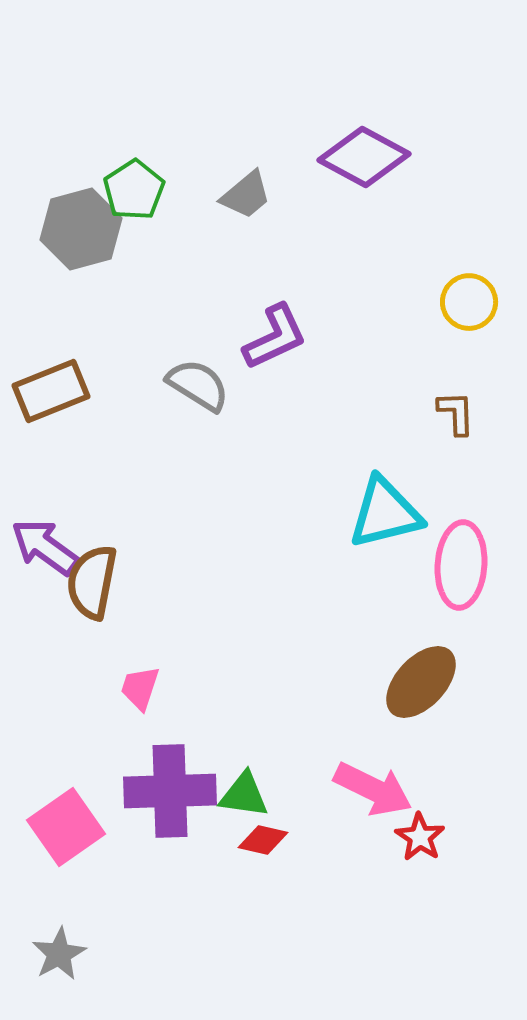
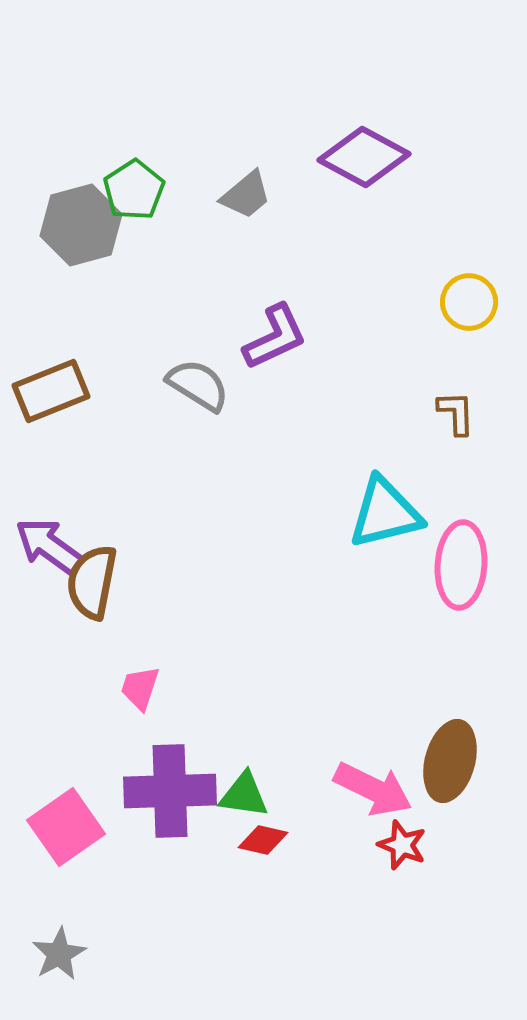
gray hexagon: moved 4 px up
purple arrow: moved 4 px right, 1 px up
brown ellipse: moved 29 px right, 79 px down; rotated 28 degrees counterclockwise
red star: moved 18 px left, 8 px down; rotated 12 degrees counterclockwise
